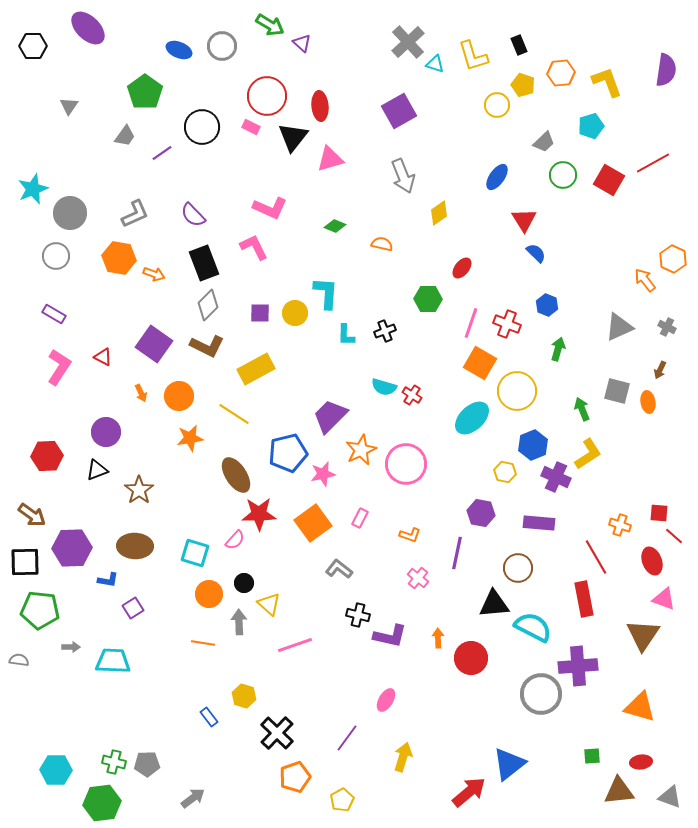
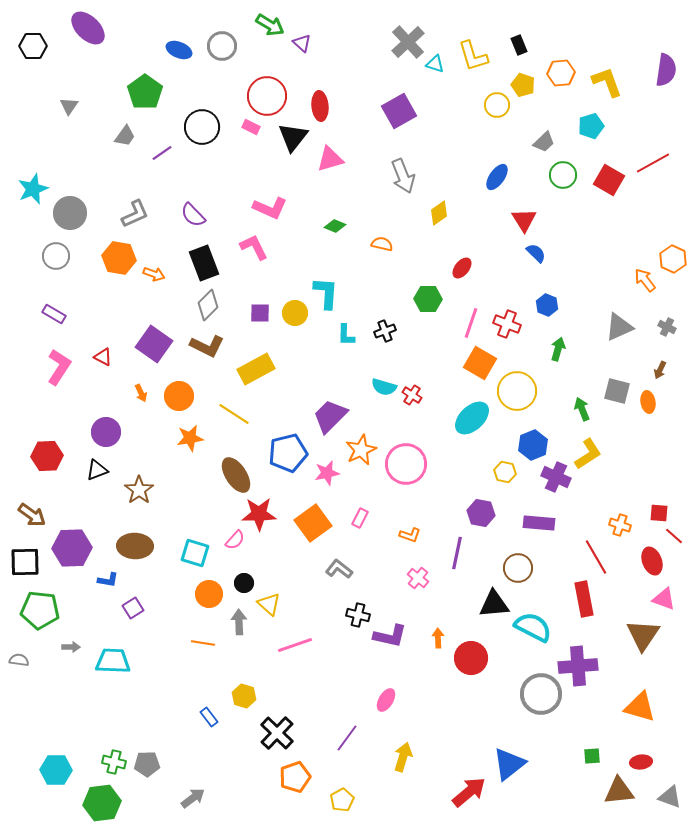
pink star at (323, 474): moved 4 px right, 1 px up
